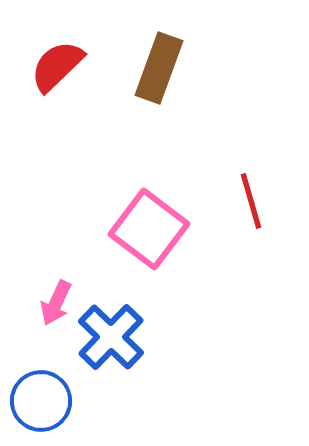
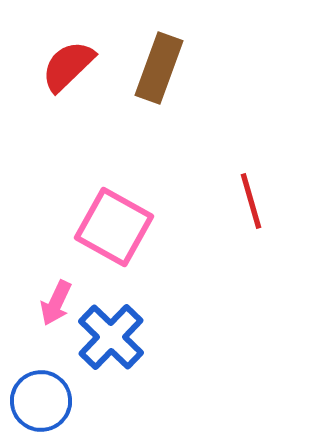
red semicircle: moved 11 px right
pink square: moved 35 px left, 2 px up; rotated 8 degrees counterclockwise
